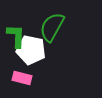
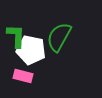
green semicircle: moved 7 px right, 10 px down
pink rectangle: moved 1 px right, 2 px up
